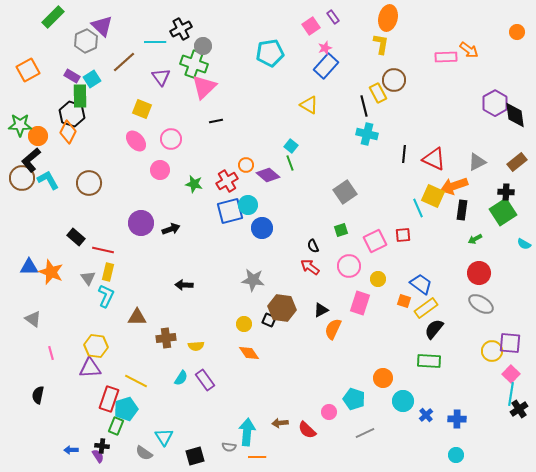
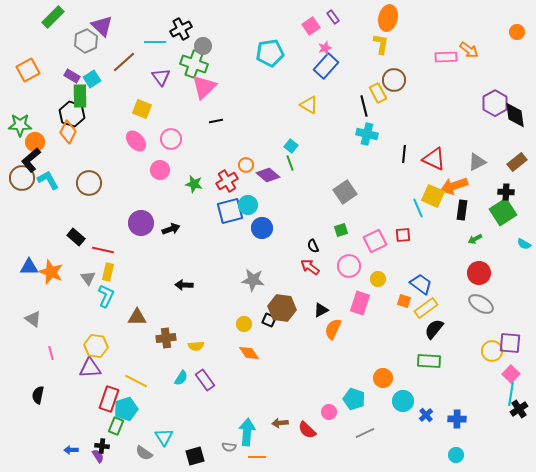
orange circle at (38, 136): moved 3 px left, 6 px down
